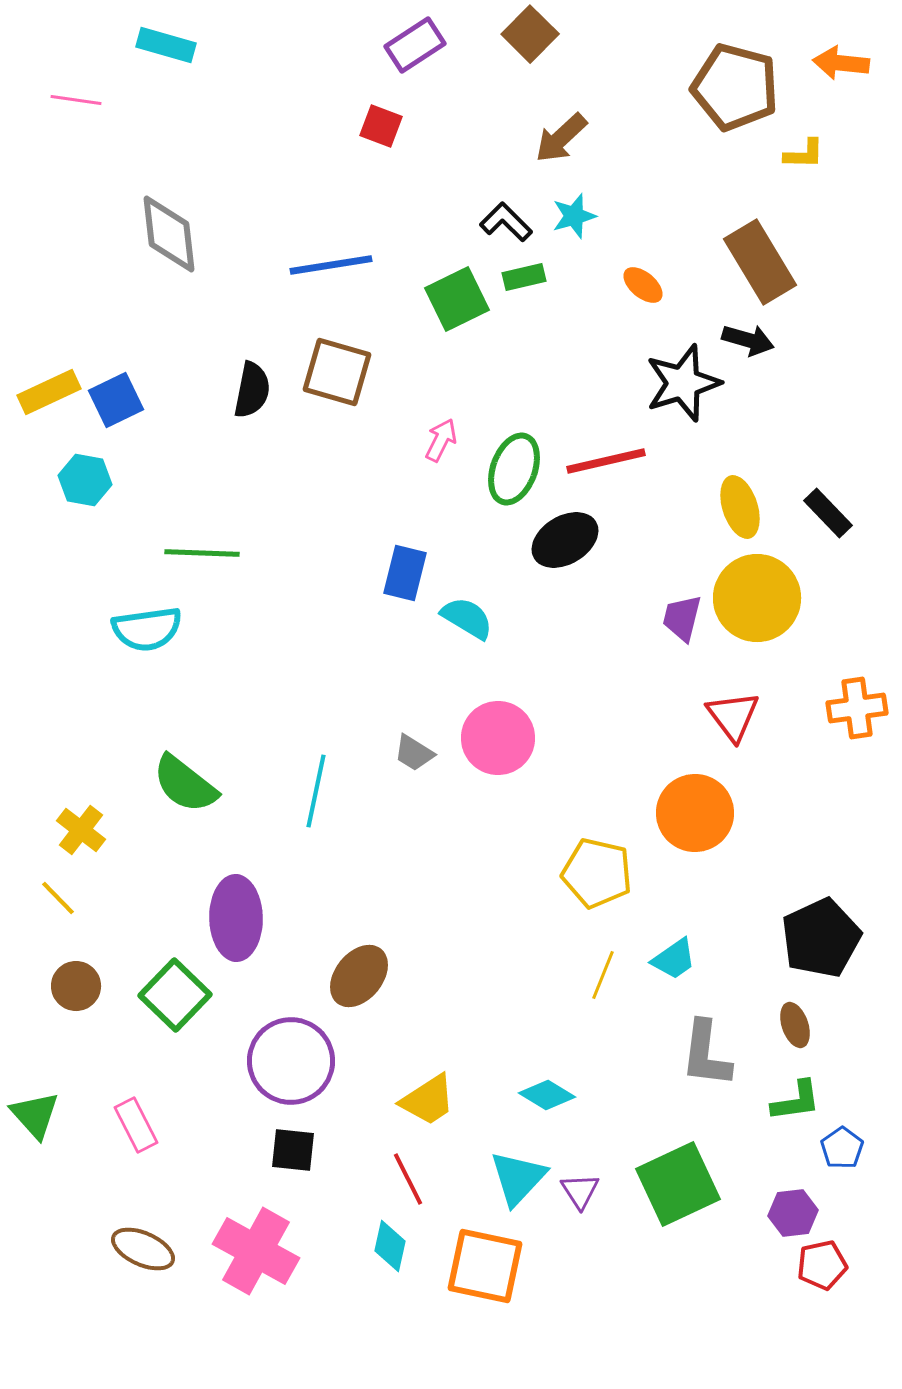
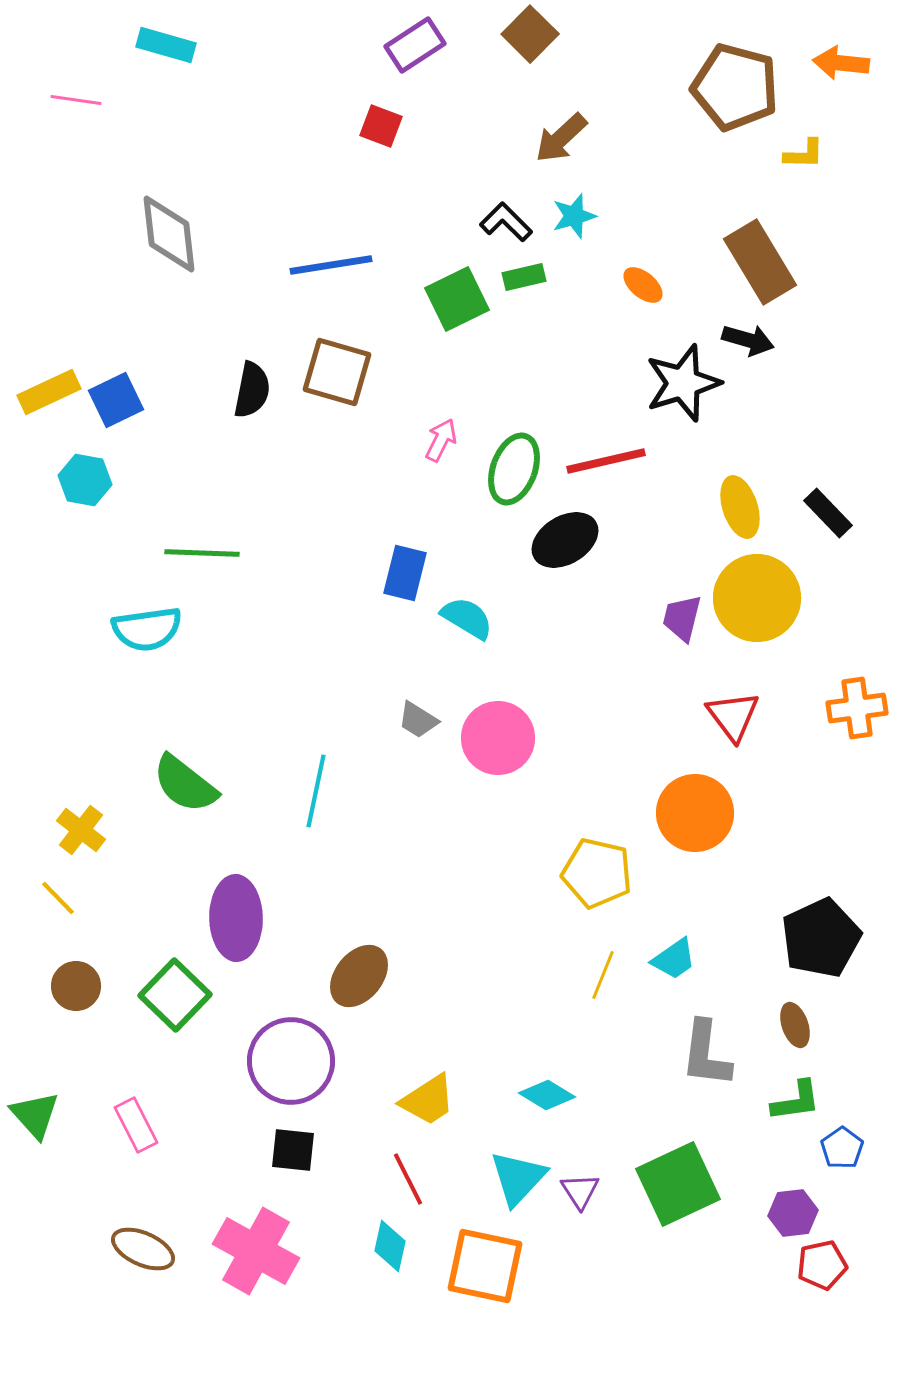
gray trapezoid at (414, 753): moved 4 px right, 33 px up
